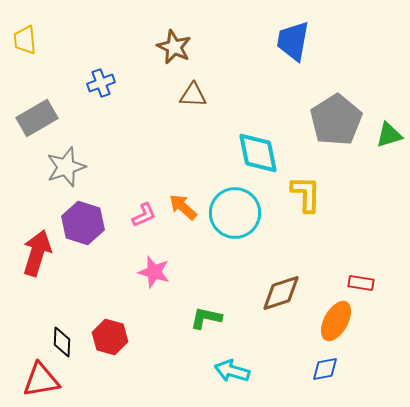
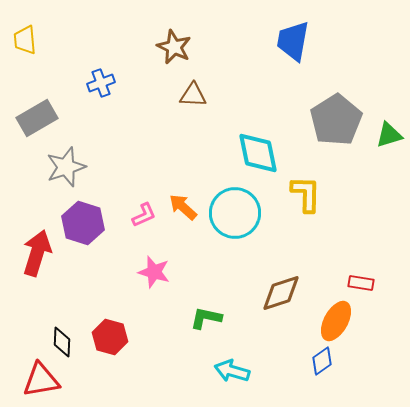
blue diamond: moved 3 px left, 8 px up; rotated 24 degrees counterclockwise
